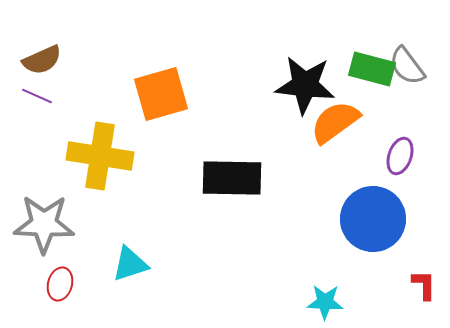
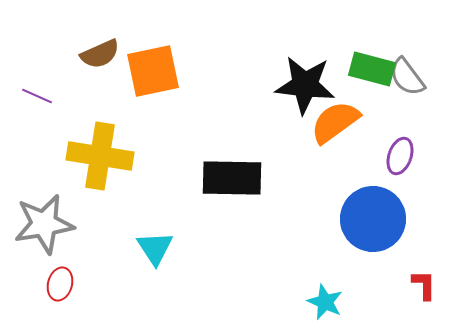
brown semicircle: moved 58 px right, 6 px up
gray semicircle: moved 11 px down
orange square: moved 8 px left, 23 px up; rotated 4 degrees clockwise
gray star: rotated 12 degrees counterclockwise
cyan triangle: moved 25 px right, 16 px up; rotated 45 degrees counterclockwise
cyan star: rotated 21 degrees clockwise
